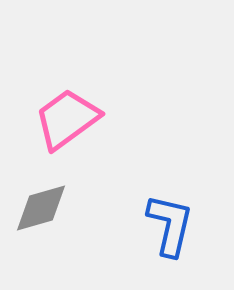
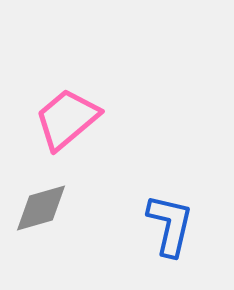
pink trapezoid: rotated 4 degrees counterclockwise
